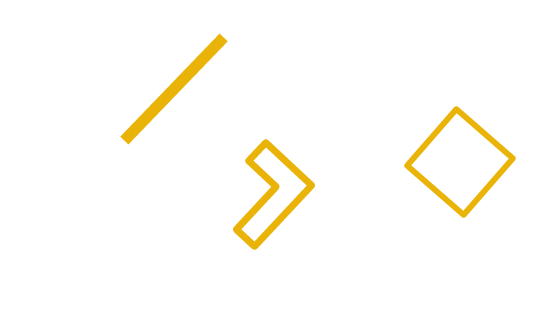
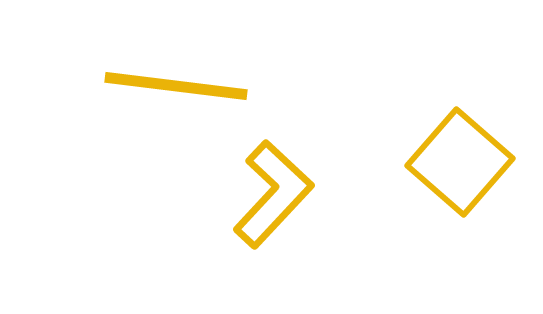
yellow line: moved 2 px right, 3 px up; rotated 53 degrees clockwise
